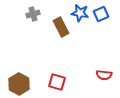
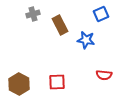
blue star: moved 6 px right, 27 px down
brown rectangle: moved 1 px left, 2 px up
red square: rotated 18 degrees counterclockwise
